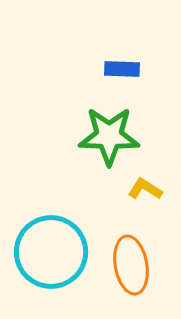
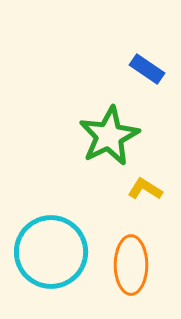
blue rectangle: moved 25 px right; rotated 32 degrees clockwise
green star: rotated 28 degrees counterclockwise
orange ellipse: rotated 10 degrees clockwise
